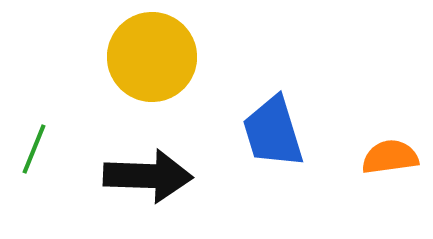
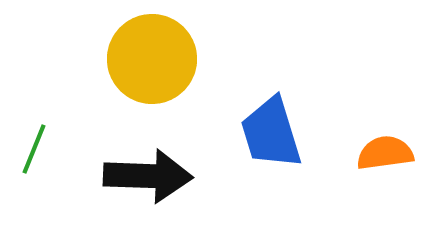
yellow circle: moved 2 px down
blue trapezoid: moved 2 px left, 1 px down
orange semicircle: moved 5 px left, 4 px up
